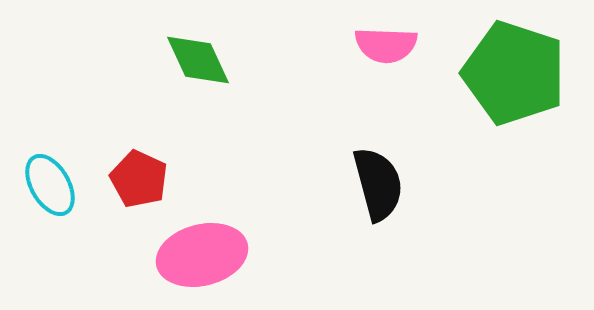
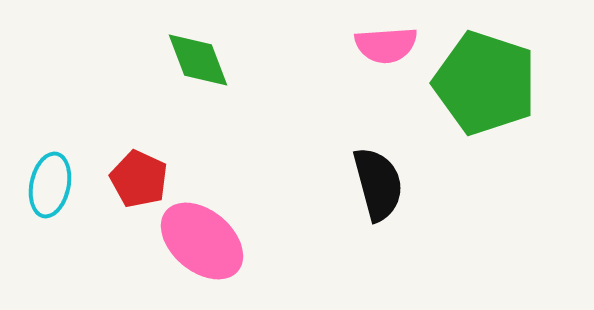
pink semicircle: rotated 6 degrees counterclockwise
green diamond: rotated 4 degrees clockwise
green pentagon: moved 29 px left, 10 px down
cyan ellipse: rotated 42 degrees clockwise
pink ellipse: moved 14 px up; rotated 54 degrees clockwise
